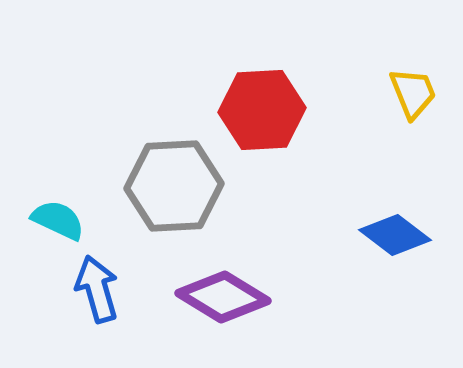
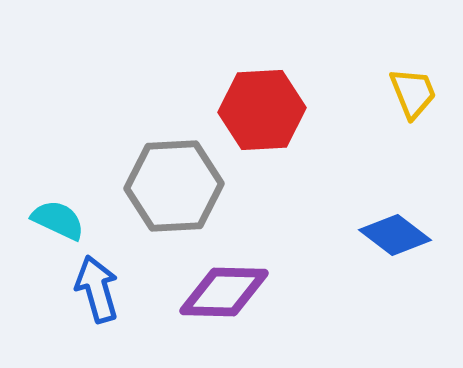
purple diamond: moved 1 px right, 5 px up; rotated 30 degrees counterclockwise
